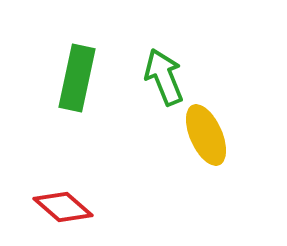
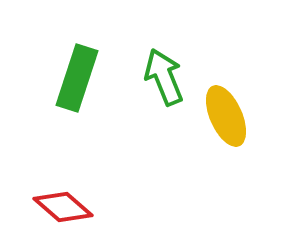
green rectangle: rotated 6 degrees clockwise
yellow ellipse: moved 20 px right, 19 px up
